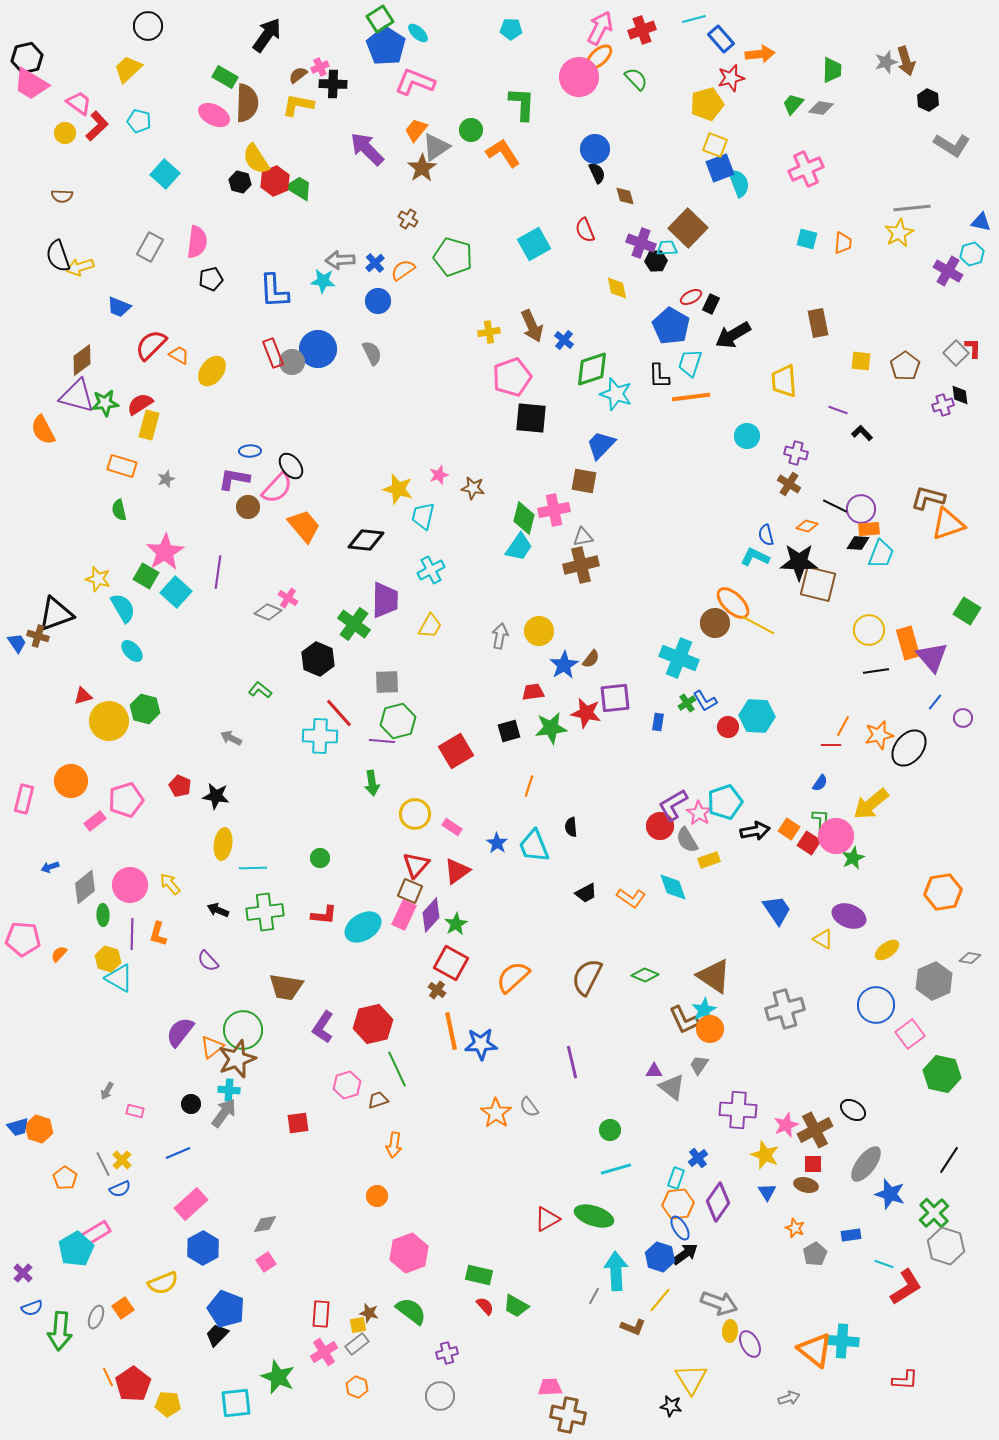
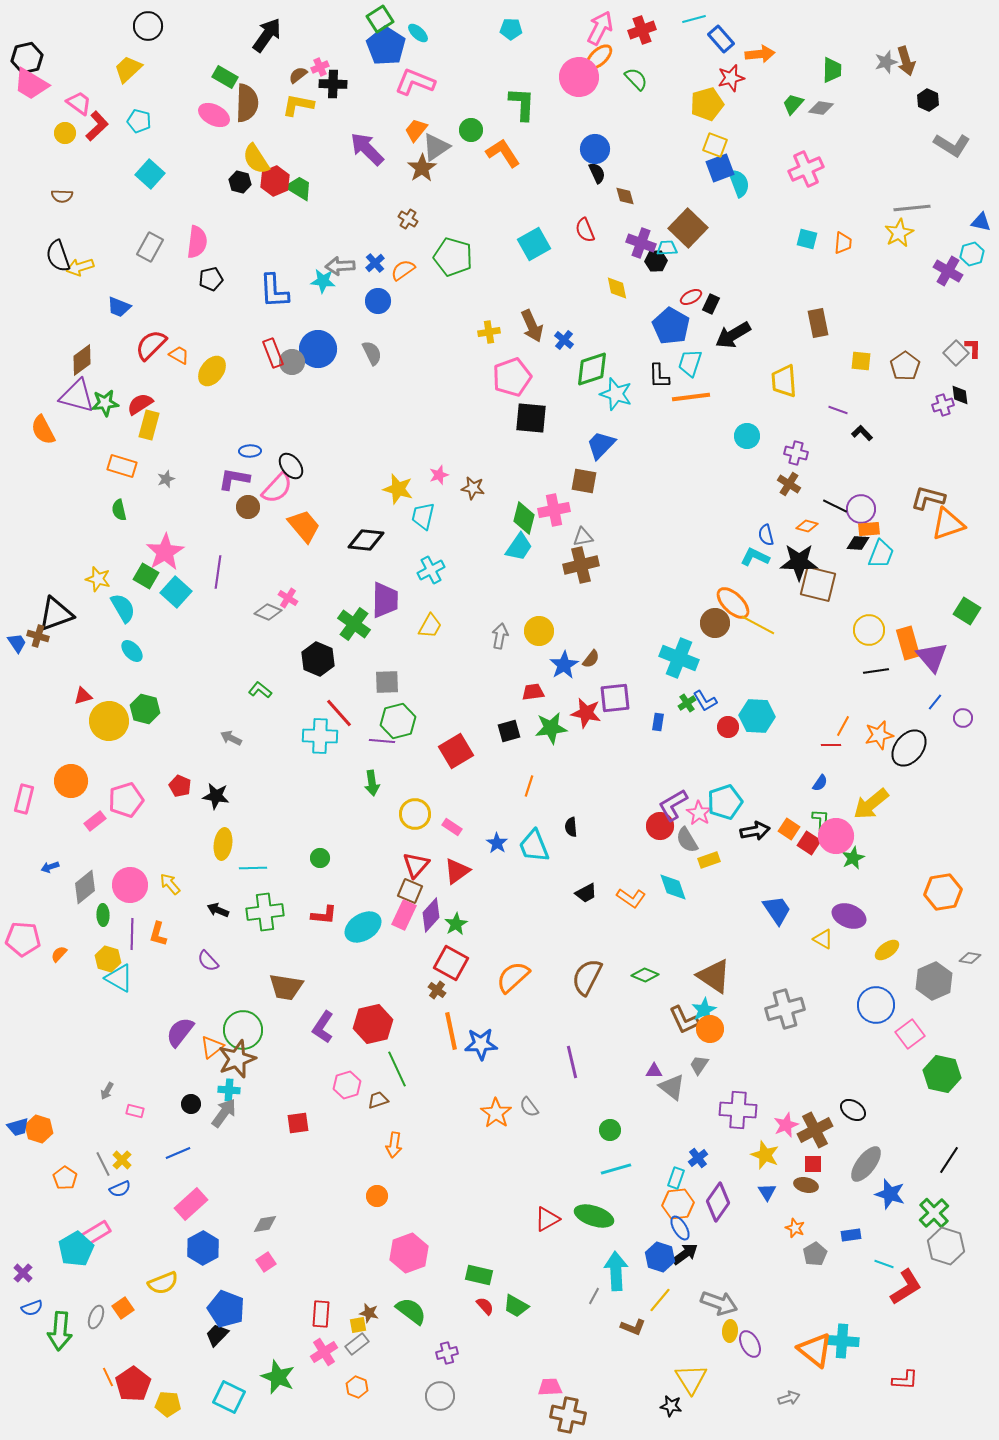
cyan square at (165, 174): moved 15 px left
gray arrow at (340, 260): moved 6 px down
cyan square at (236, 1403): moved 7 px left, 6 px up; rotated 32 degrees clockwise
